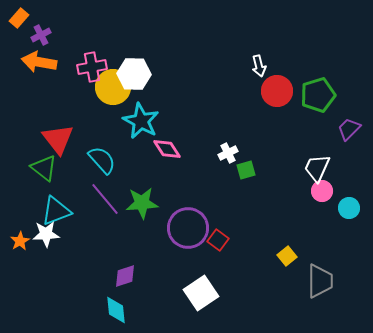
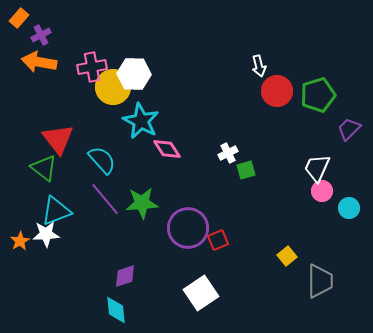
red square: rotated 30 degrees clockwise
